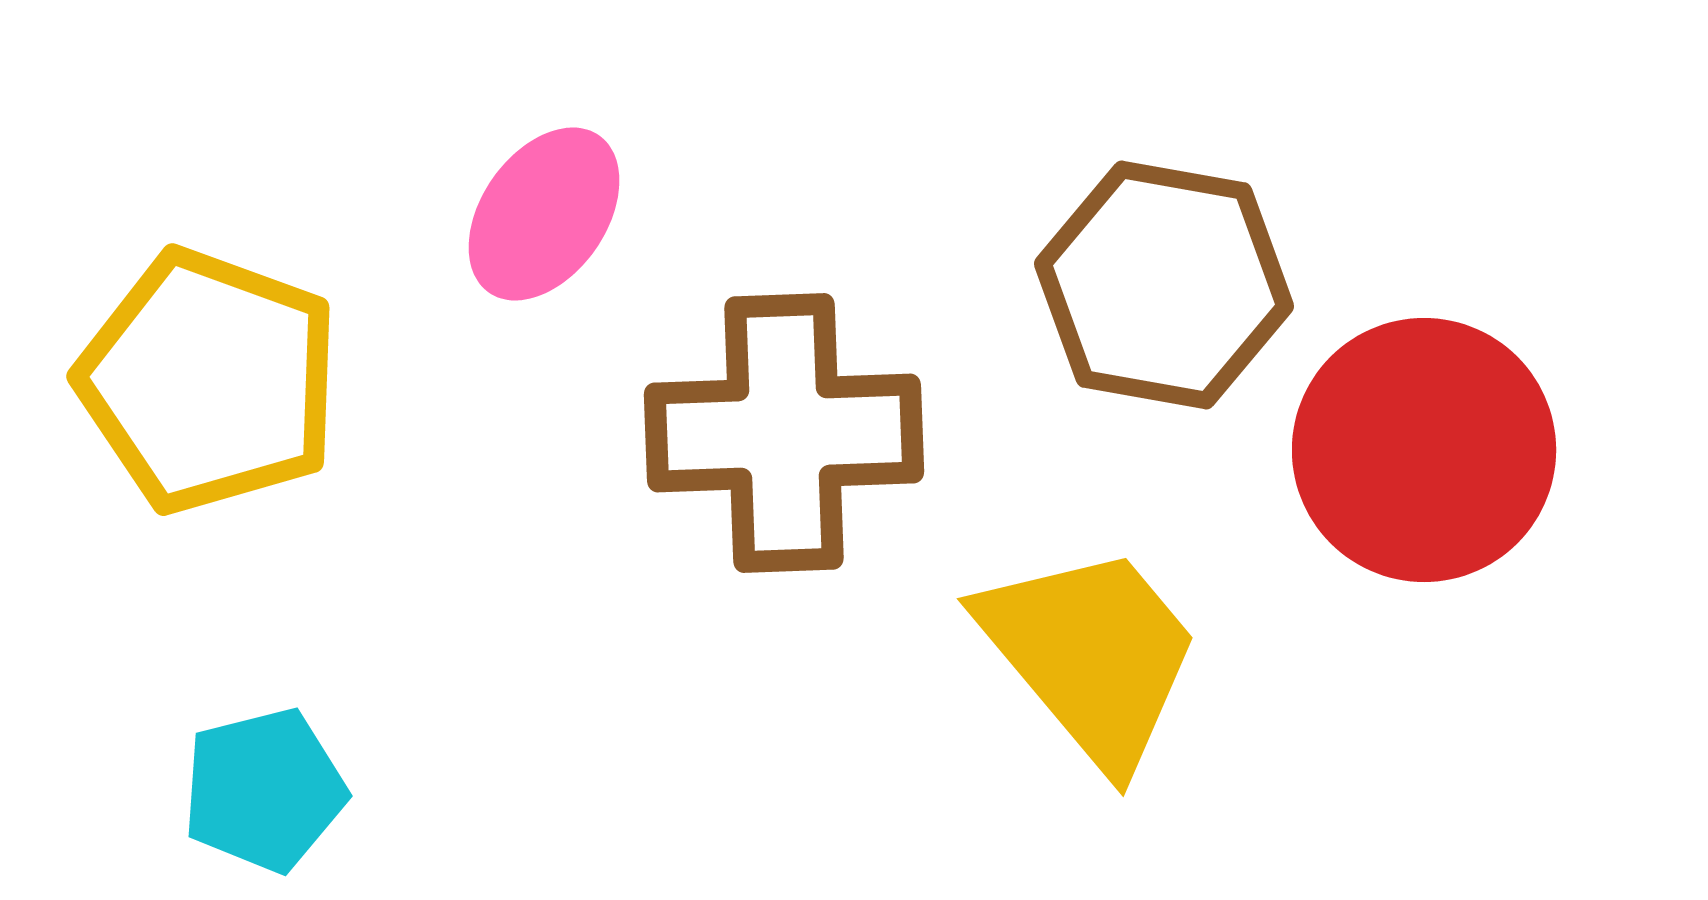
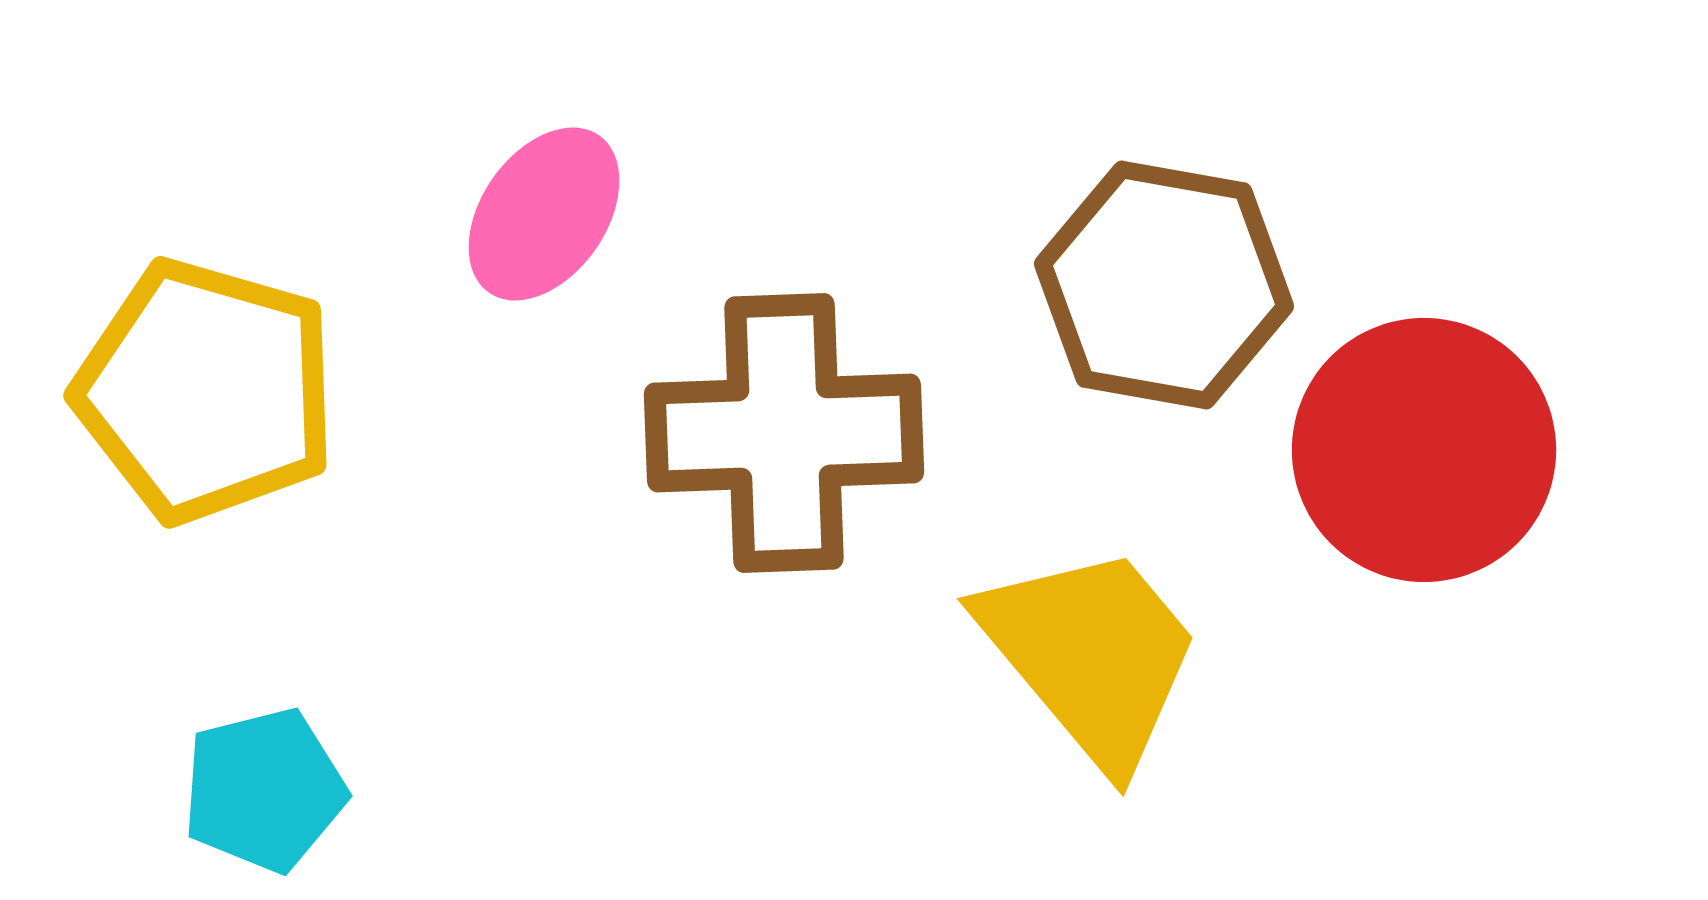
yellow pentagon: moved 3 px left, 10 px down; rotated 4 degrees counterclockwise
